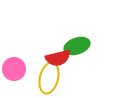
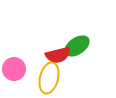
green ellipse: rotated 15 degrees counterclockwise
red semicircle: moved 3 px up
